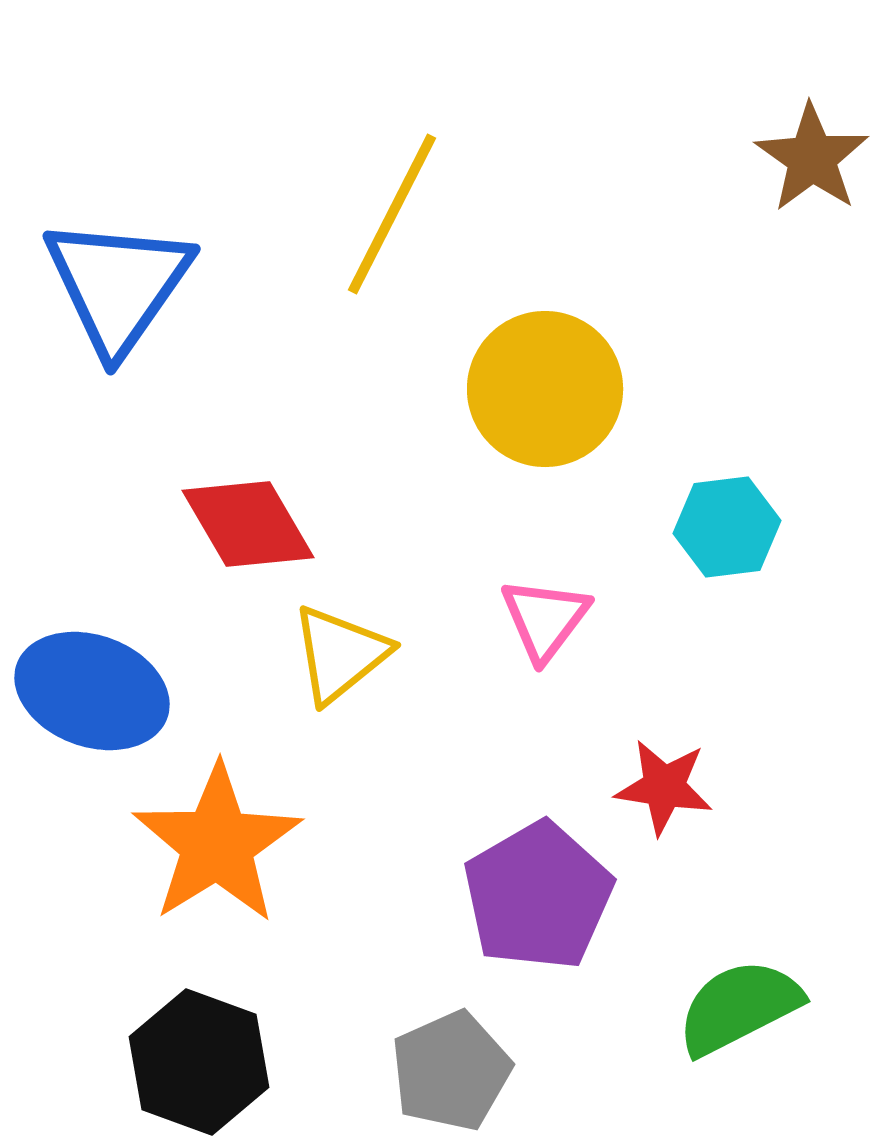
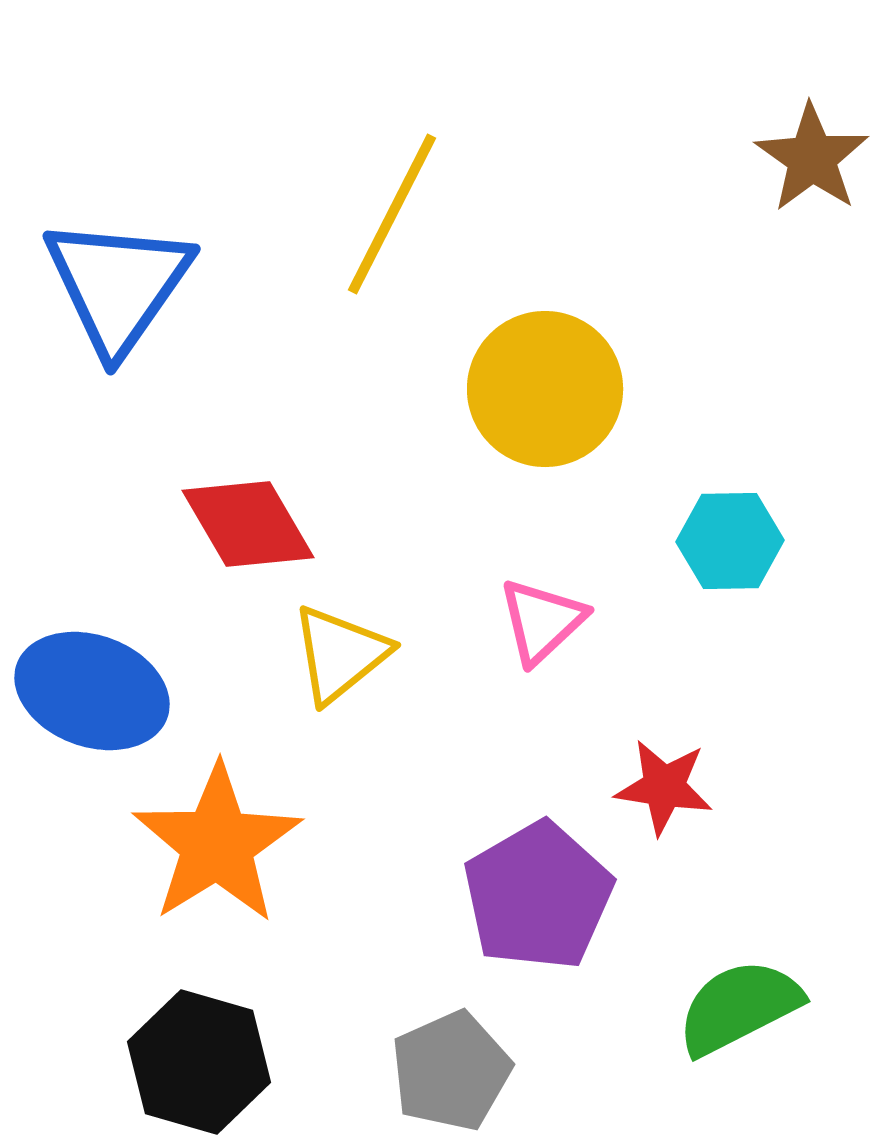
cyan hexagon: moved 3 px right, 14 px down; rotated 6 degrees clockwise
pink triangle: moved 3 px left, 2 px down; rotated 10 degrees clockwise
black hexagon: rotated 4 degrees counterclockwise
